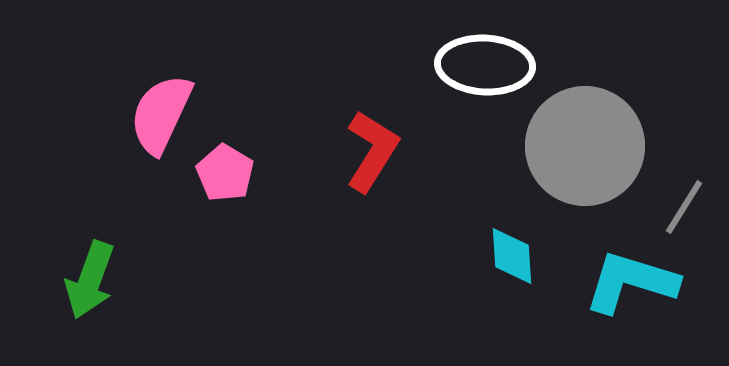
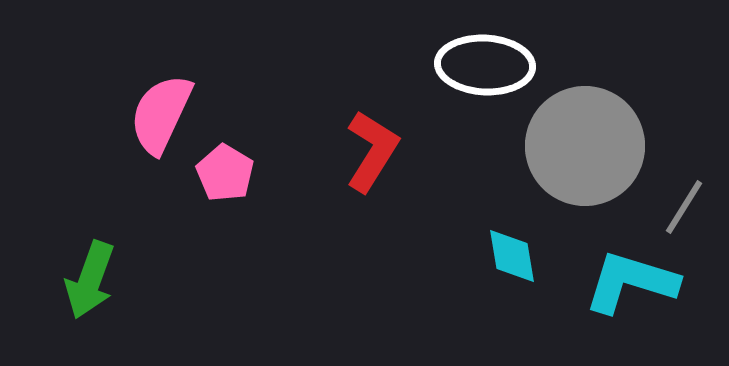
cyan diamond: rotated 6 degrees counterclockwise
